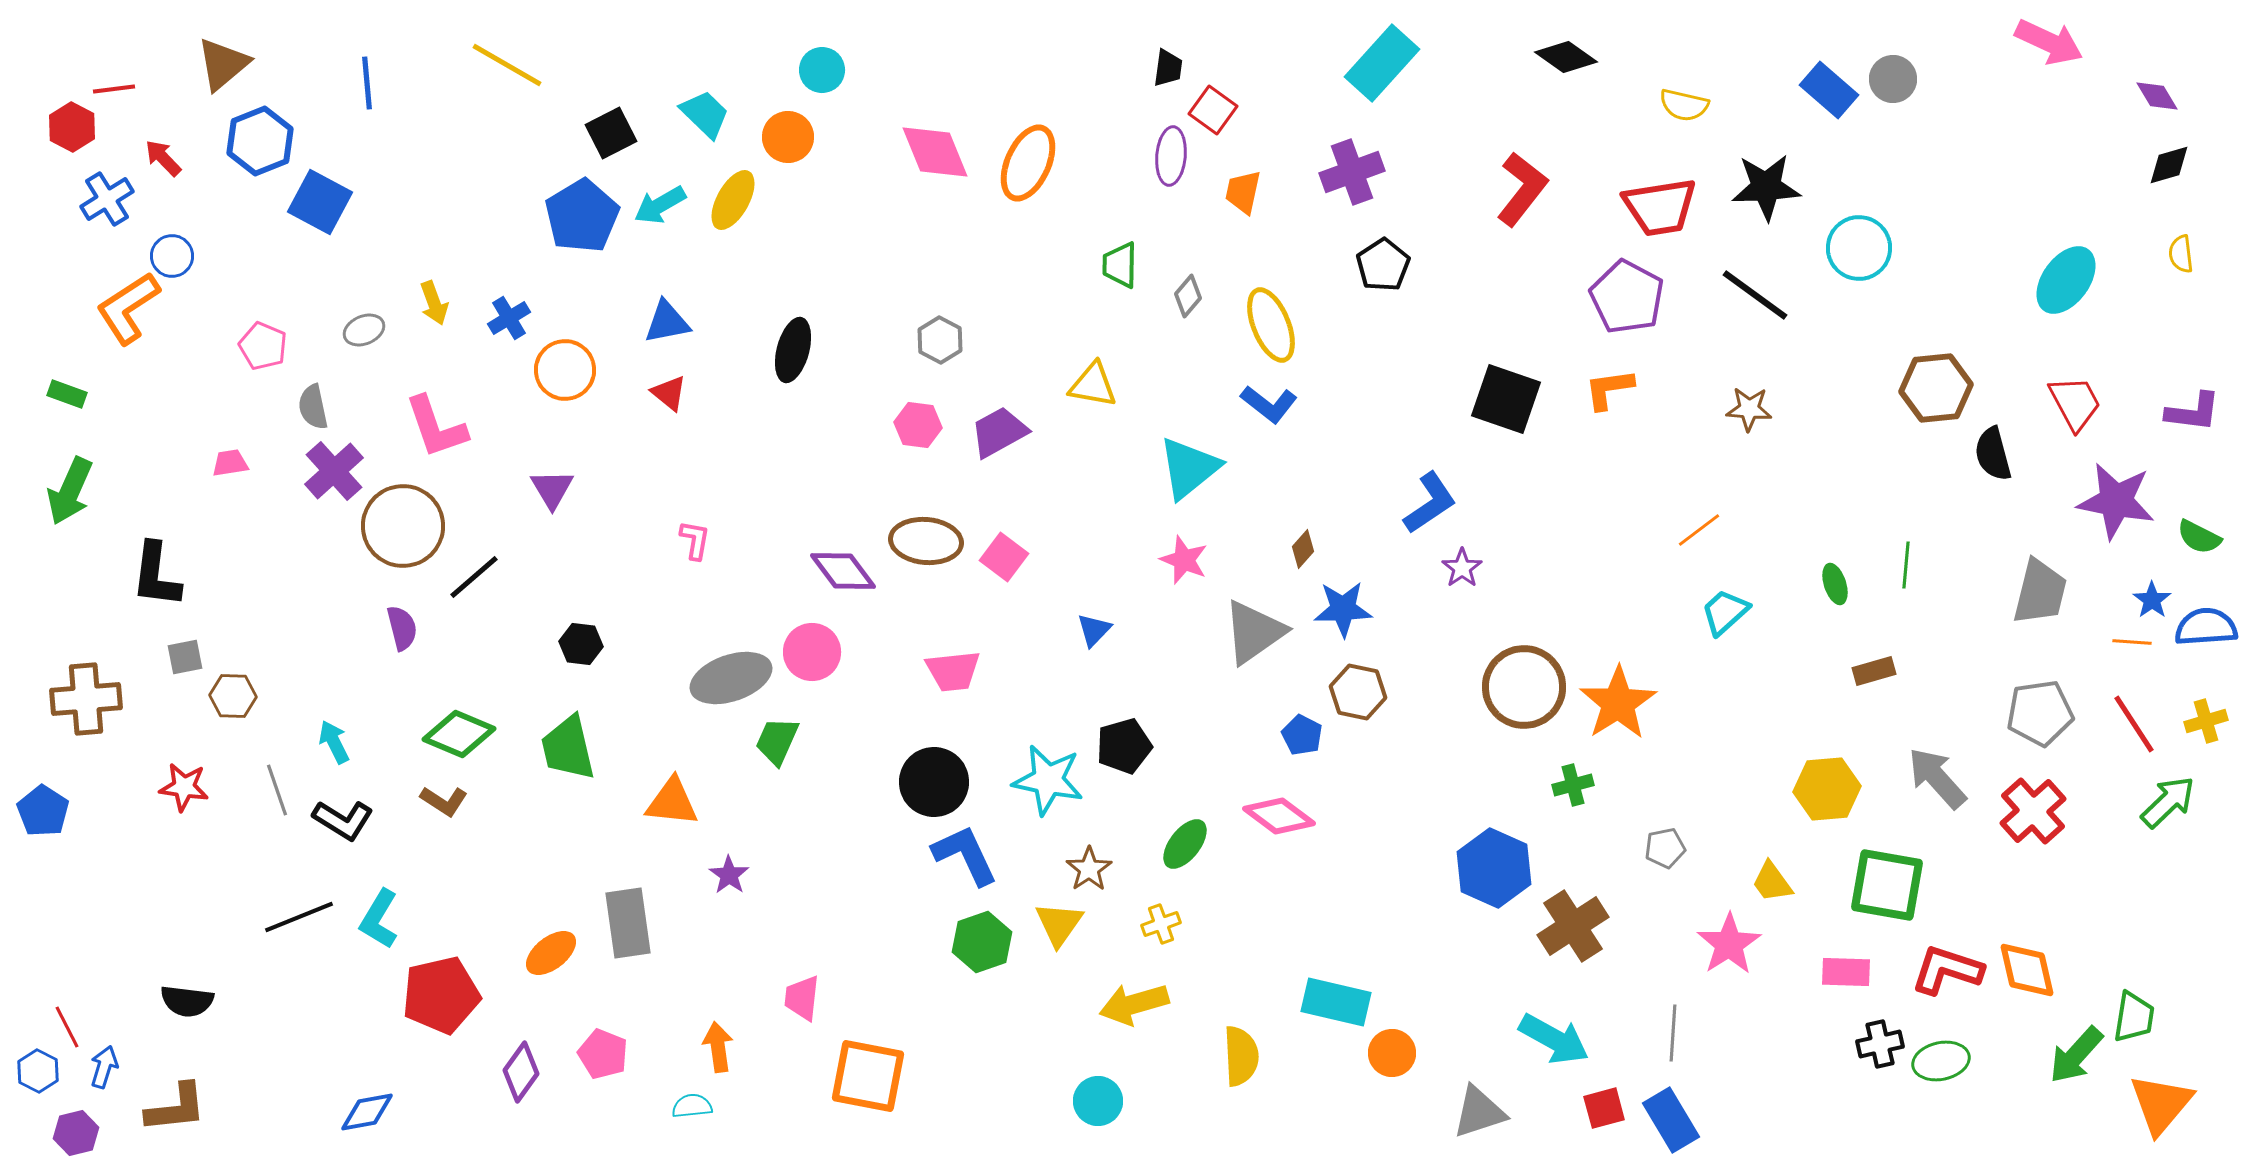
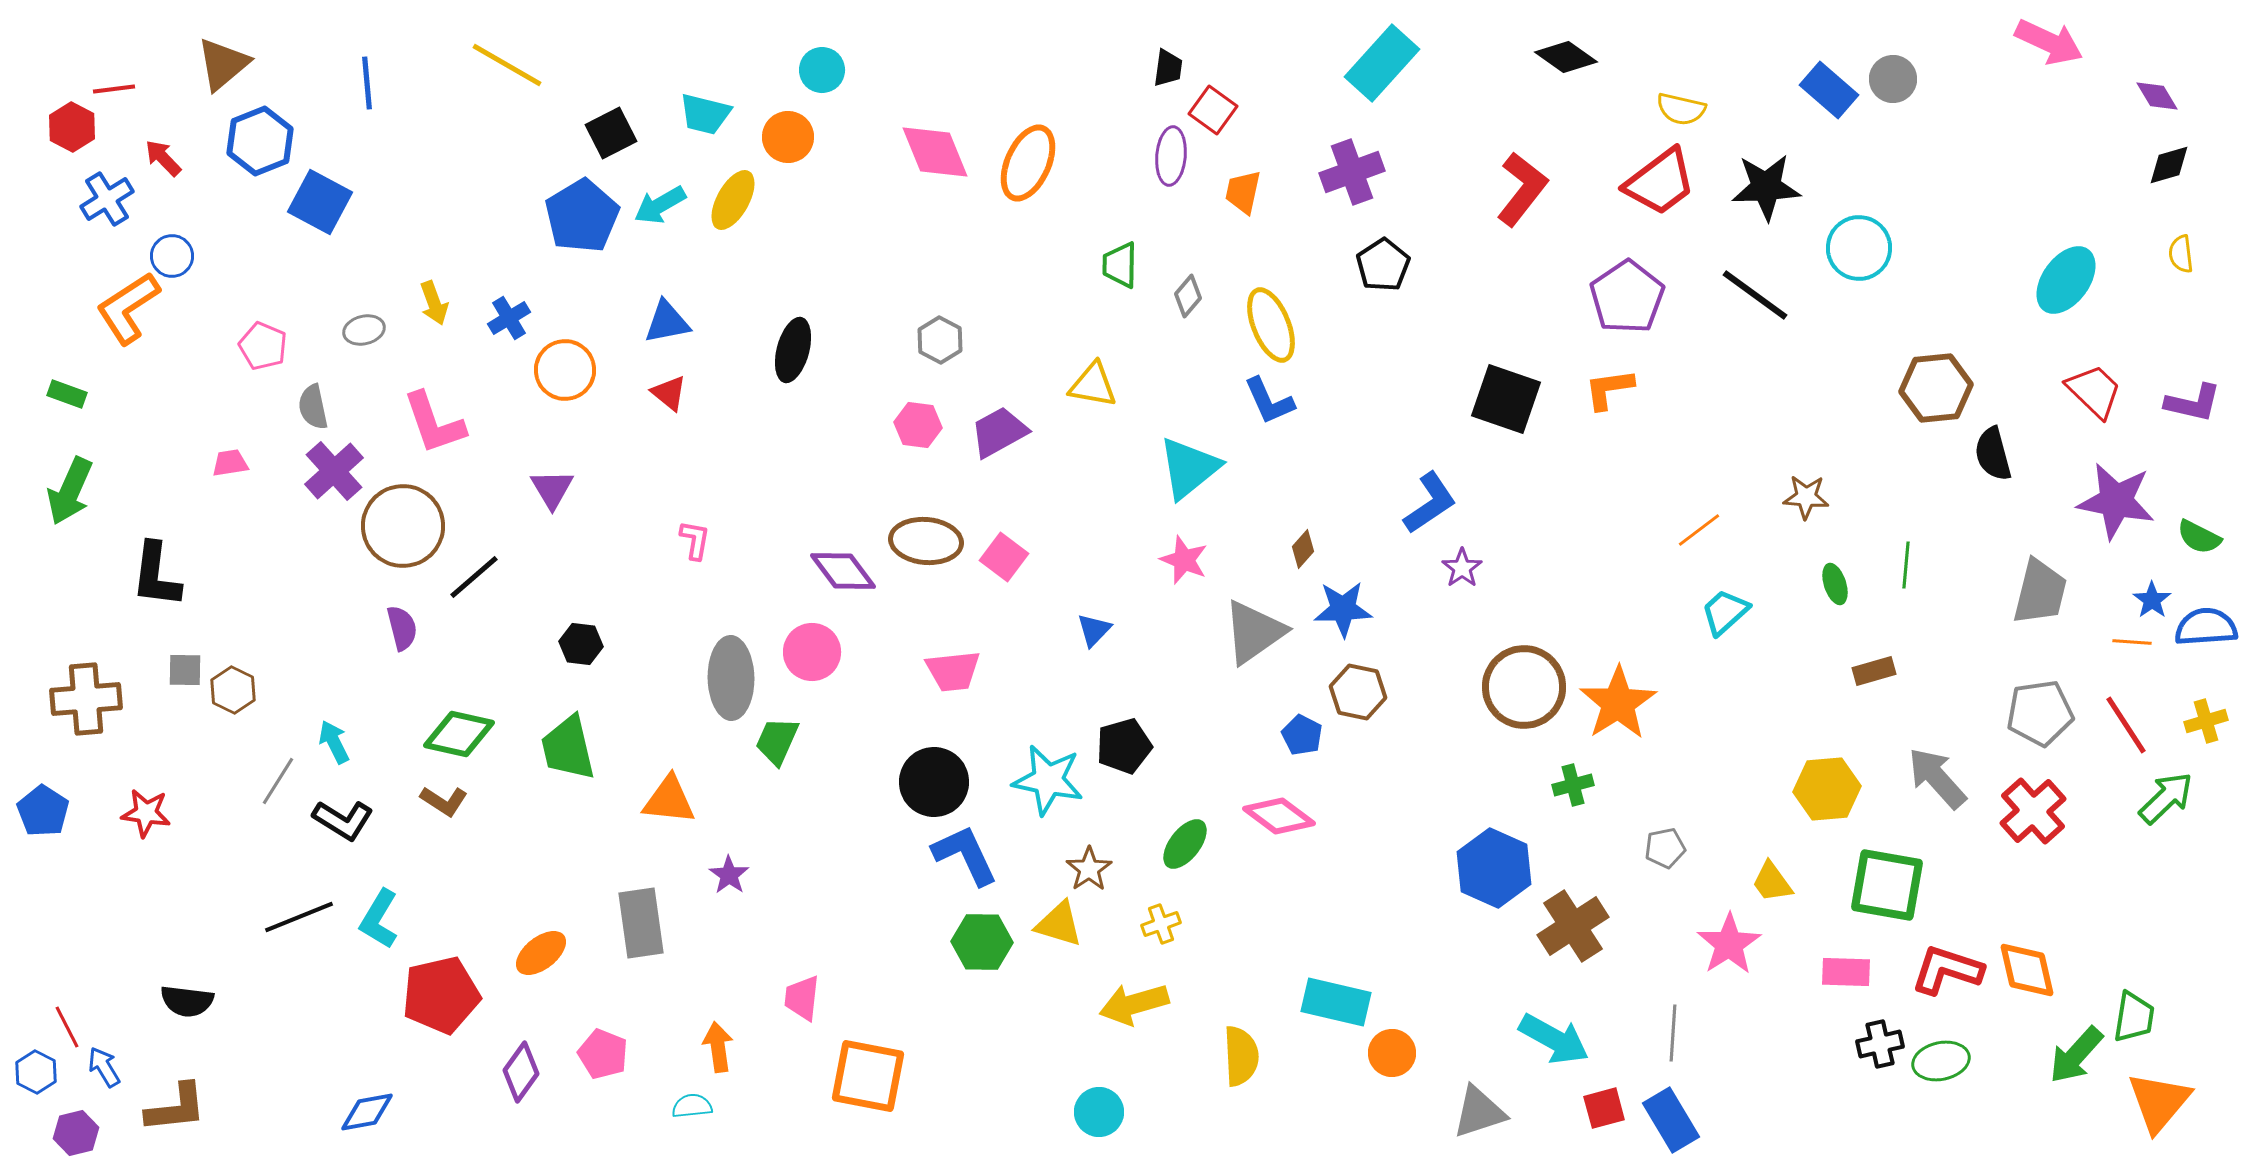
yellow semicircle at (1684, 105): moved 3 px left, 4 px down
cyan trapezoid at (705, 114): rotated 150 degrees clockwise
red trapezoid at (1660, 207): moved 25 px up; rotated 28 degrees counterclockwise
purple pentagon at (1627, 297): rotated 10 degrees clockwise
gray ellipse at (364, 330): rotated 9 degrees clockwise
red trapezoid at (2075, 403): moved 19 px right, 12 px up; rotated 18 degrees counterclockwise
blue L-shape at (1269, 404): moved 3 px up; rotated 28 degrees clockwise
brown star at (1749, 409): moved 57 px right, 88 px down
purple L-shape at (2193, 412): moved 9 px up; rotated 6 degrees clockwise
pink L-shape at (436, 427): moved 2 px left, 4 px up
gray square at (185, 657): moved 13 px down; rotated 12 degrees clockwise
gray ellipse at (731, 678): rotated 72 degrees counterclockwise
brown hexagon at (233, 696): moved 6 px up; rotated 24 degrees clockwise
red line at (2134, 724): moved 8 px left, 1 px down
green diamond at (459, 734): rotated 10 degrees counterclockwise
red star at (184, 787): moved 38 px left, 26 px down
gray line at (277, 790): moved 1 px right, 9 px up; rotated 51 degrees clockwise
orange triangle at (672, 802): moved 3 px left, 2 px up
green arrow at (2168, 802): moved 2 px left, 4 px up
gray rectangle at (628, 923): moved 13 px right
yellow triangle at (1059, 924): rotated 48 degrees counterclockwise
green hexagon at (982, 942): rotated 20 degrees clockwise
orange ellipse at (551, 953): moved 10 px left
blue arrow at (104, 1067): rotated 48 degrees counterclockwise
blue hexagon at (38, 1071): moved 2 px left, 1 px down
cyan circle at (1098, 1101): moved 1 px right, 11 px down
orange triangle at (2161, 1104): moved 2 px left, 2 px up
